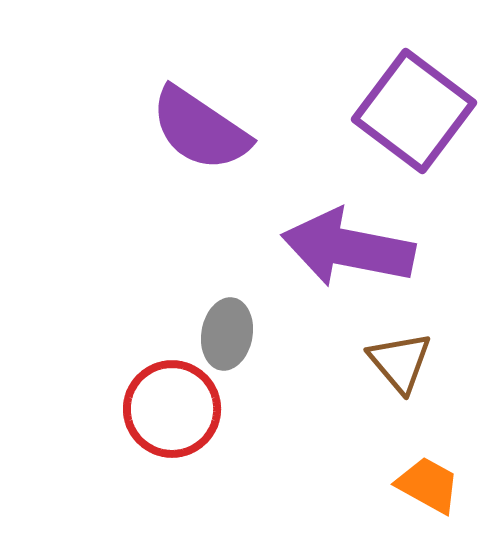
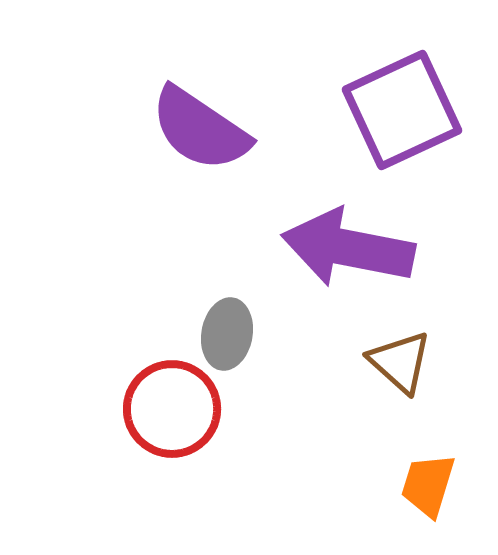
purple square: moved 12 px left, 1 px up; rotated 28 degrees clockwise
brown triangle: rotated 8 degrees counterclockwise
orange trapezoid: rotated 102 degrees counterclockwise
